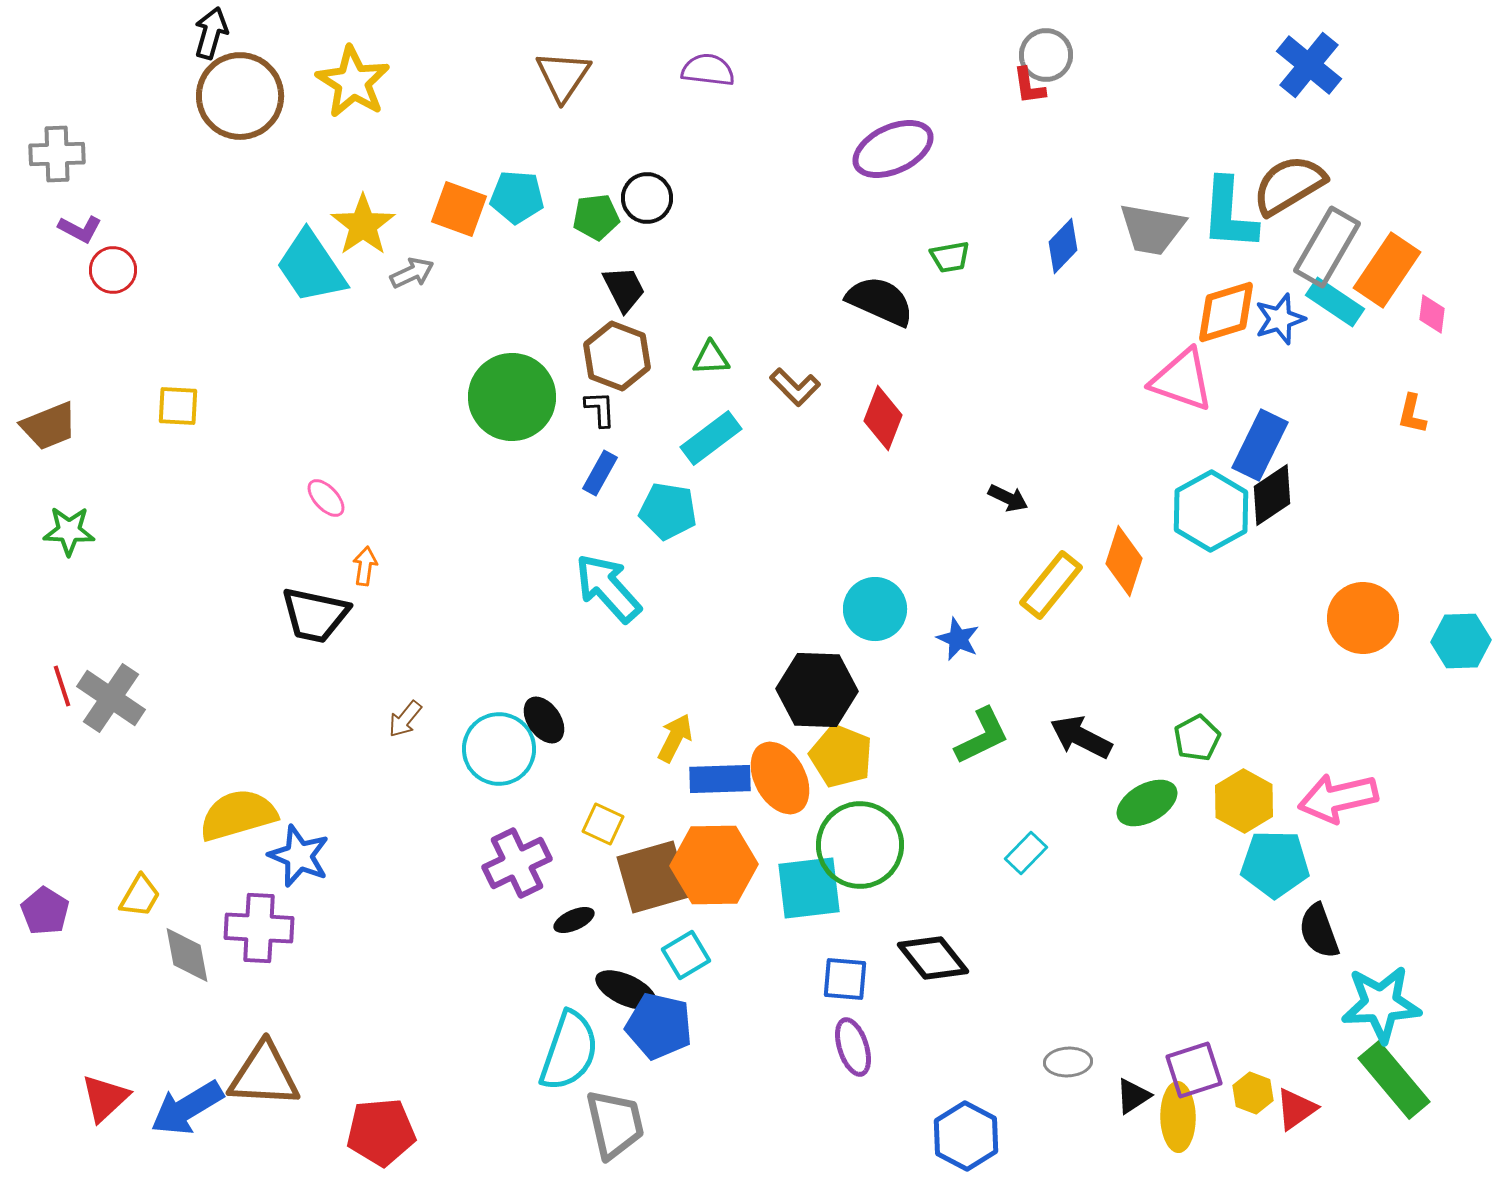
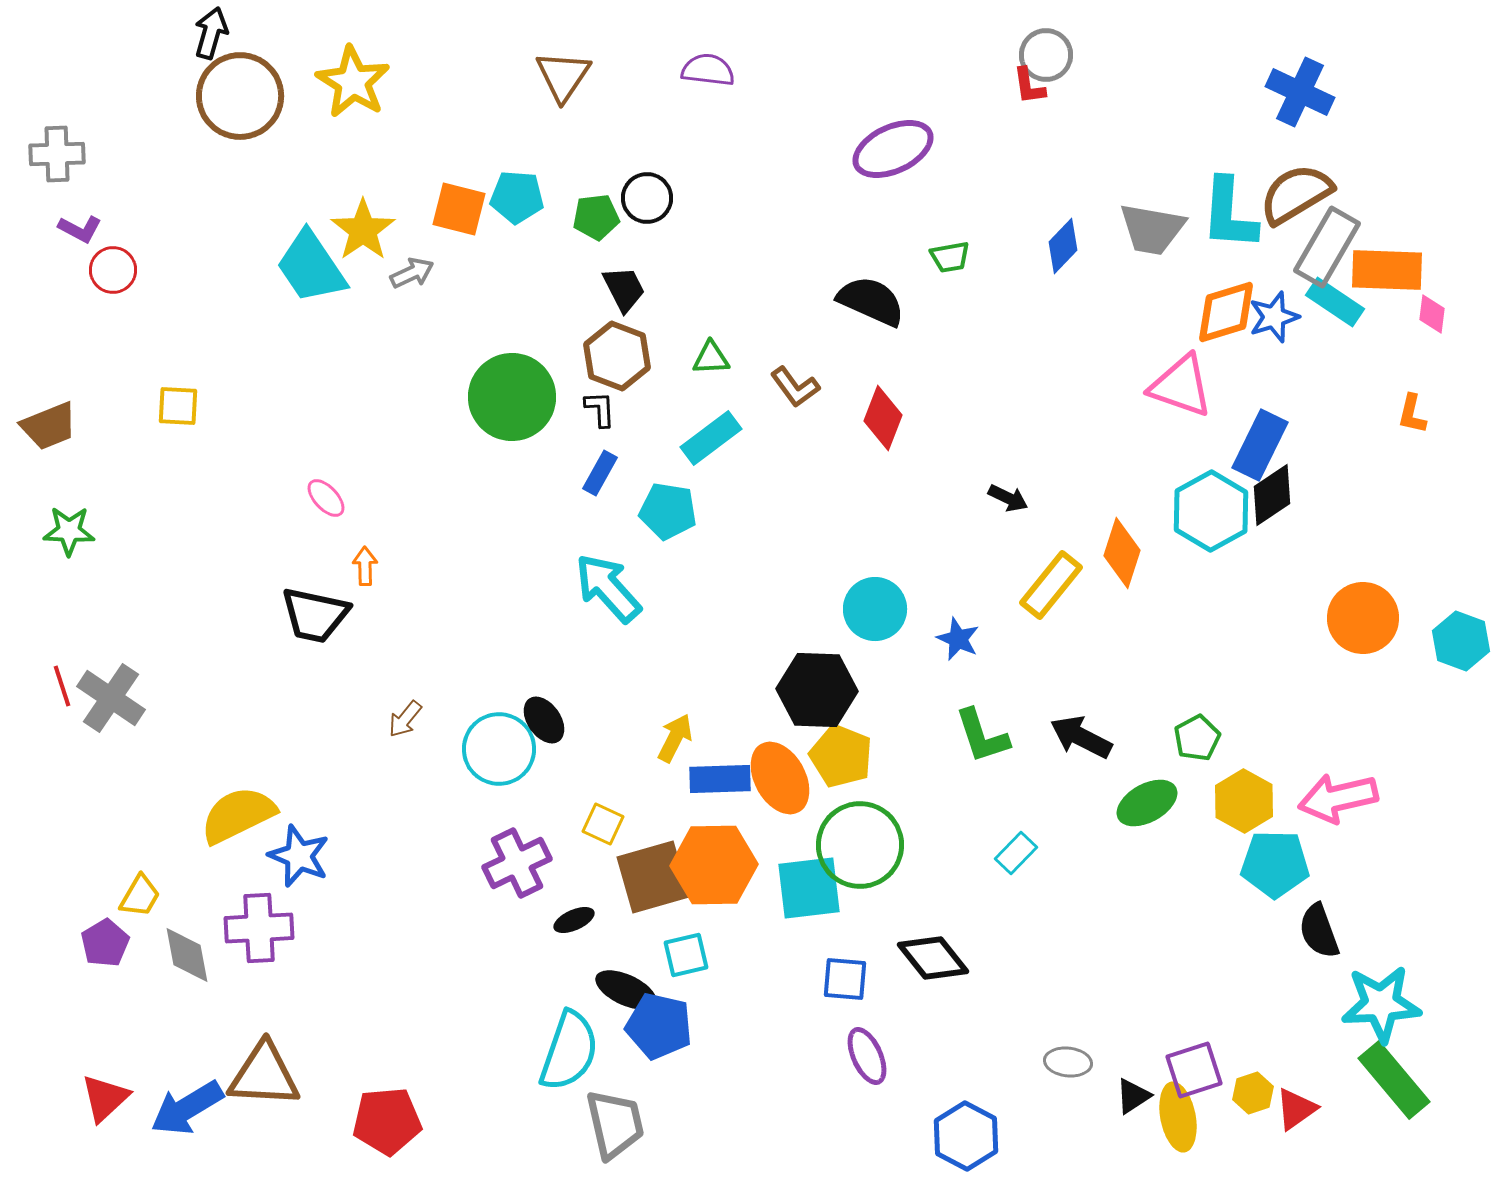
blue cross at (1309, 65): moved 9 px left, 27 px down; rotated 14 degrees counterclockwise
brown semicircle at (1289, 185): moved 7 px right, 9 px down
orange square at (459, 209): rotated 6 degrees counterclockwise
yellow star at (363, 225): moved 5 px down
orange rectangle at (1387, 270): rotated 58 degrees clockwise
black semicircle at (880, 301): moved 9 px left
blue star at (1280, 319): moved 6 px left, 2 px up
pink triangle at (1182, 380): moved 1 px left, 6 px down
brown L-shape at (795, 387): rotated 9 degrees clockwise
orange diamond at (1124, 561): moved 2 px left, 8 px up
orange arrow at (365, 566): rotated 9 degrees counterclockwise
cyan hexagon at (1461, 641): rotated 22 degrees clockwise
green L-shape at (982, 736): rotated 98 degrees clockwise
yellow semicircle at (238, 815): rotated 10 degrees counterclockwise
cyan rectangle at (1026, 853): moved 10 px left
purple pentagon at (45, 911): moved 60 px right, 32 px down; rotated 9 degrees clockwise
purple cross at (259, 928): rotated 6 degrees counterclockwise
cyan square at (686, 955): rotated 18 degrees clockwise
purple ellipse at (853, 1047): moved 14 px right, 9 px down; rotated 6 degrees counterclockwise
gray ellipse at (1068, 1062): rotated 9 degrees clockwise
yellow hexagon at (1253, 1093): rotated 21 degrees clockwise
yellow ellipse at (1178, 1117): rotated 10 degrees counterclockwise
red pentagon at (381, 1132): moved 6 px right, 11 px up
